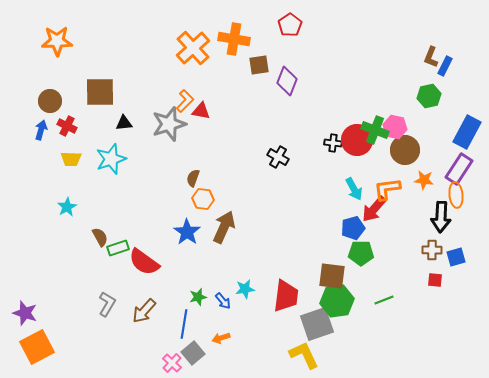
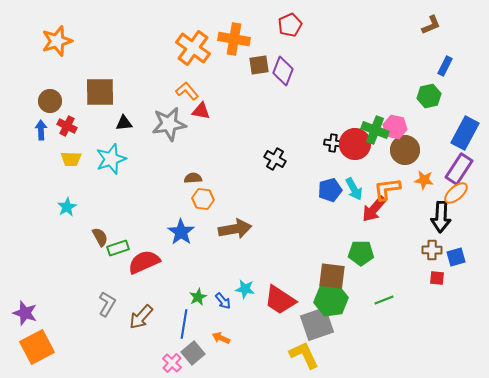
red pentagon at (290, 25): rotated 10 degrees clockwise
orange star at (57, 41): rotated 16 degrees counterclockwise
orange cross at (193, 48): rotated 12 degrees counterclockwise
brown L-shape at (431, 57): moved 32 px up; rotated 135 degrees counterclockwise
purple diamond at (287, 81): moved 4 px left, 10 px up
orange L-shape at (185, 101): moved 2 px right, 10 px up; rotated 85 degrees counterclockwise
gray star at (169, 124): rotated 8 degrees clockwise
blue arrow at (41, 130): rotated 18 degrees counterclockwise
blue rectangle at (467, 132): moved 2 px left, 1 px down
red circle at (357, 140): moved 2 px left, 4 px down
black cross at (278, 157): moved 3 px left, 2 px down
brown semicircle at (193, 178): rotated 66 degrees clockwise
orange ellipse at (456, 195): moved 2 px up; rotated 55 degrees clockwise
brown arrow at (224, 227): moved 11 px right, 2 px down; rotated 56 degrees clockwise
blue pentagon at (353, 228): moved 23 px left, 38 px up
blue star at (187, 232): moved 6 px left
red semicircle at (144, 262): rotated 120 degrees clockwise
red square at (435, 280): moved 2 px right, 2 px up
cyan star at (245, 289): rotated 18 degrees clockwise
red trapezoid at (286, 296): moved 6 px left, 4 px down; rotated 116 degrees clockwise
green star at (198, 297): rotated 12 degrees counterclockwise
green hexagon at (337, 301): moved 6 px left, 1 px up
brown arrow at (144, 311): moved 3 px left, 6 px down
orange arrow at (221, 338): rotated 42 degrees clockwise
